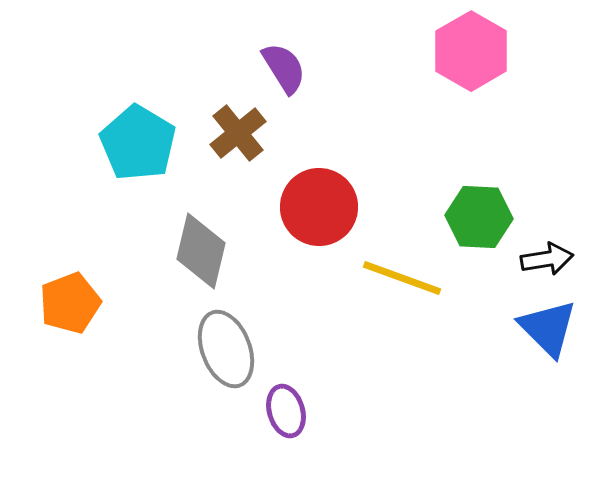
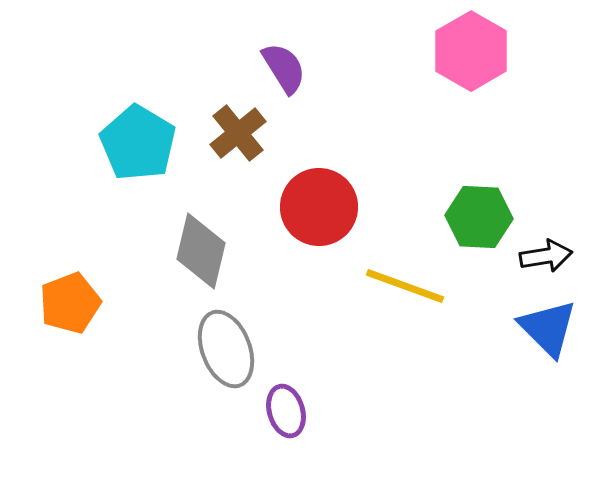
black arrow: moved 1 px left, 3 px up
yellow line: moved 3 px right, 8 px down
